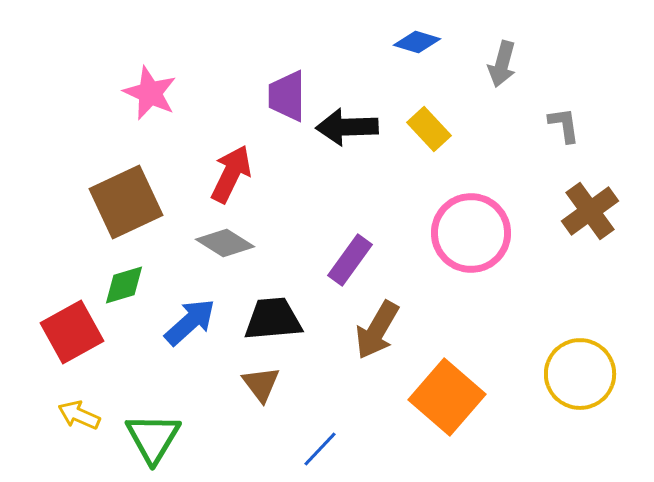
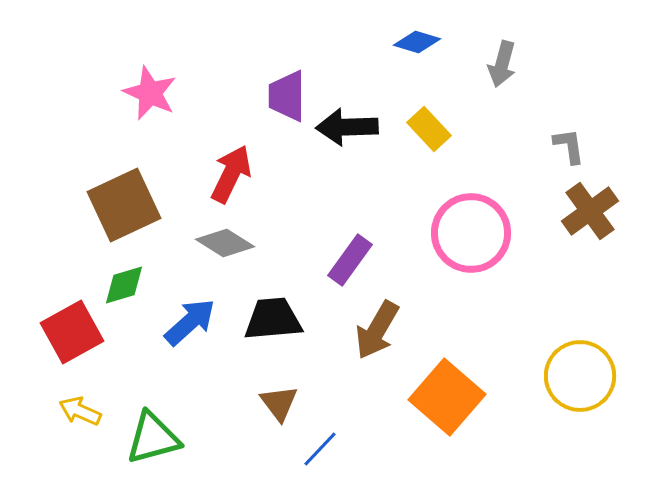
gray L-shape: moved 5 px right, 21 px down
brown square: moved 2 px left, 3 px down
yellow circle: moved 2 px down
brown triangle: moved 18 px right, 19 px down
yellow arrow: moved 1 px right, 4 px up
green triangle: rotated 44 degrees clockwise
